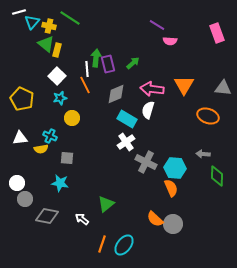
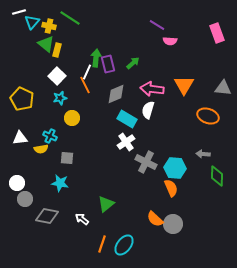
white line at (87, 69): moved 3 px down; rotated 28 degrees clockwise
